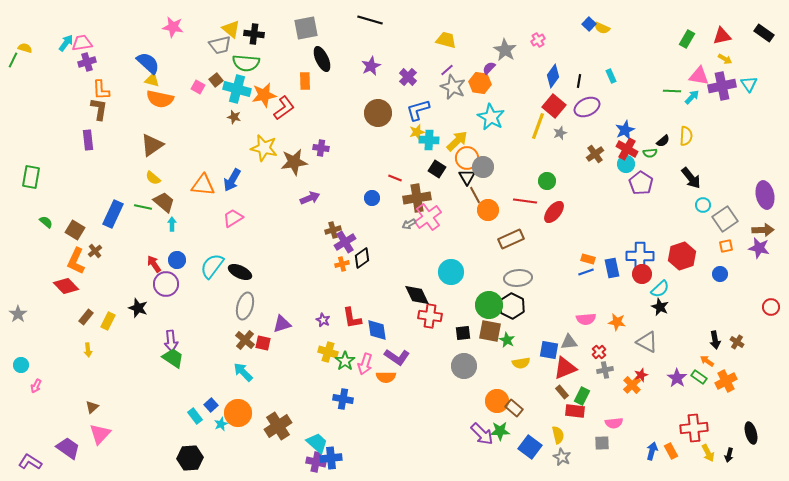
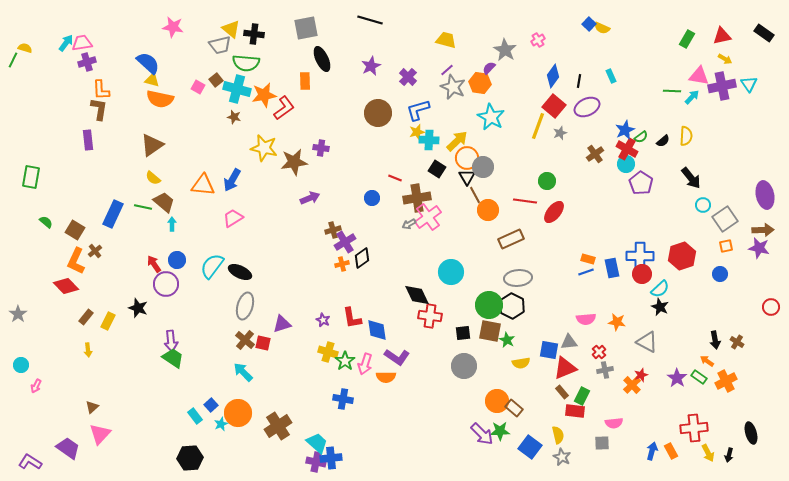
green semicircle at (650, 153): moved 9 px left, 16 px up; rotated 32 degrees counterclockwise
